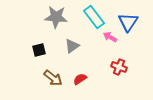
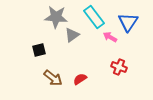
gray triangle: moved 11 px up
